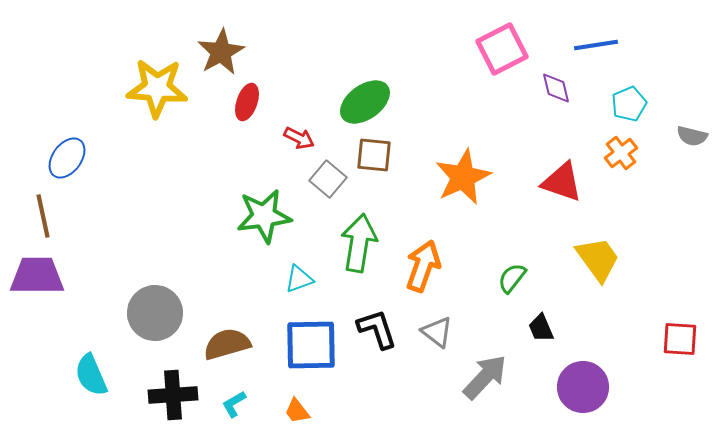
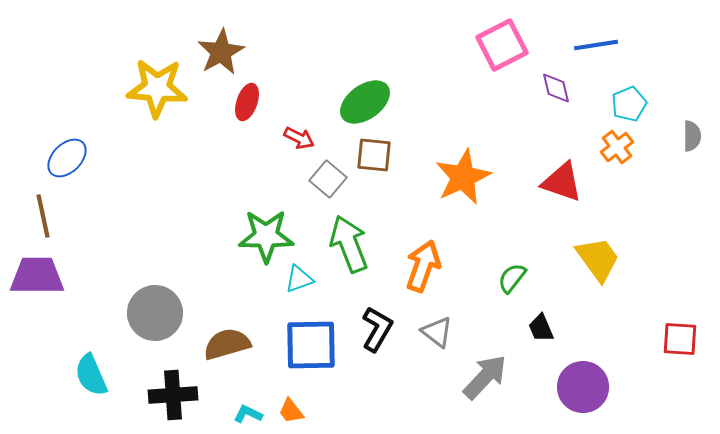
pink square: moved 4 px up
gray semicircle: rotated 104 degrees counterclockwise
orange cross: moved 4 px left, 6 px up
blue ellipse: rotated 9 degrees clockwise
green star: moved 2 px right, 20 px down; rotated 8 degrees clockwise
green arrow: moved 10 px left, 1 px down; rotated 30 degrees counterclockwise
black L-shape: rotated 48 degrees clockwise
cyan L-shape: moved 14 px right, 10 px down; rotated 56 degrees clockwise
orange trapezoid: moved 6 px left
